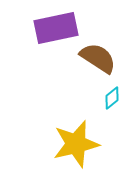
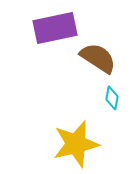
purple rectangle: moved 1 px left
cyan diamond: rotated 40 degrees counterclockwise
